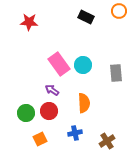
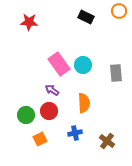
green circle: moved 2 px down
brown cross: rotated 21 degrees counterclockwise
